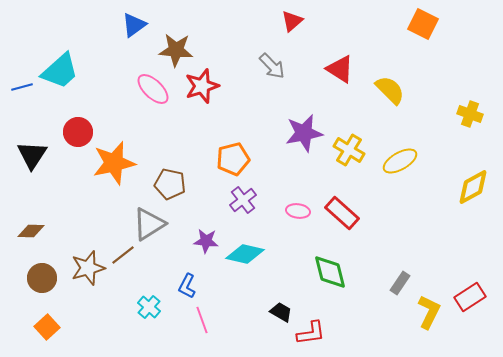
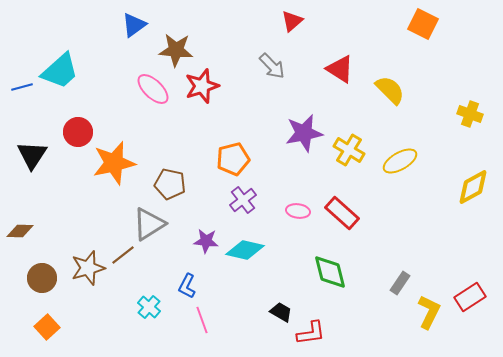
brown diamond at (31, 231): moved 11 px left
cyan diamond at (245, 254): moved 4 px up
